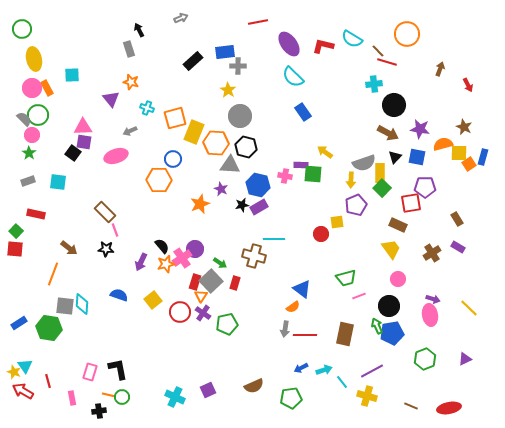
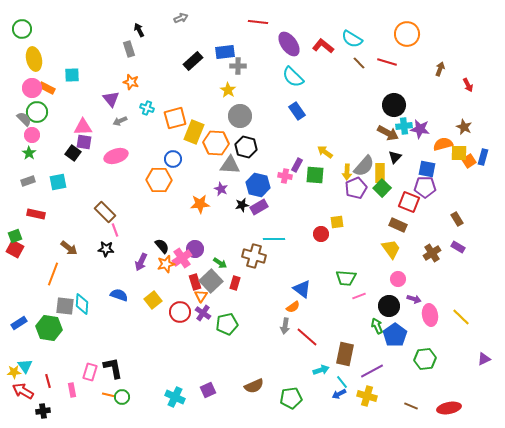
red line at (258, 22): rotated 18 degrees clockwise
red L-shape at (323, 46): rotated 25 degrees clockwise
brown line at (378, 51): moved 19 px left, 12 px down
cyan cross at (374, 84): moved 30 px right, 42 px down
orange rectangle at (47, 88): rotated 35 degrees counterclockwise
blue rectangle at (303, 112): moved 6 px left, 1 px up
green circle at (38, 115): moved 1 px left, 3 px up
gray arrow at (130, 131): moved 10 px left, 10 px up
blue square at (417, 157): moved 10 px right, 12 px down
gray semicircle at (364, 163): moved 3 px down; rotated 30 degrees counterclockwise
orange square at (469, 164): moved 3 px up
purple rectangle at (301, 165): moved 4 px left; rotated 64 degrees counterclockwise
green square at (313, 174): moved 2 px right, 1 px down
yellow arrow at (351, 180): moved 4 px left, 8 px up
cyan square at (58, 182): rotated 18 degrees counterclockwise
red square at (411, 203): moved 2 px left, 1 px up; rotated 30 degrees clockwise
orange star at (200, 204): rotated 18 degrees clockwise
purple pentagon at (356, 205): moved 17 px up
green square at (16, 231): moved 1 px left, 5 px down; rotated 24 degrees clockwise
red square at (15, 249): rotated 24 degrees clockwise
green trapezoid at (346, 278): rotated 20 degrees clockwise
red rectangle at (195, 282): rotated 35 degrees counterclockwise
purple arrow at (433, 299): moved 19 px left
yellow line at (469, 308): moved 8 px left, 9 px down
gray arrow at (285, 329): moved 3 px up
blue pentagon at (392, 333): moved 3 px right, 2 px down; rotated 25 degrees counterclockwise
brown rectangle at (345, 334): moved 20 px down
red line at (305, 335): moved 2 px right, 2 px down; rotated 40 degrees clockwise
green hexagon at (425, 359): rotated 15 degrees clockwise
purple triangle at (465, 359): moved 19 px right
blue arrow at (301, 368): moved 38 px right, 26 px down
black L-shape at (118, 369): moved 5 px left, 1 px up
cyan arrow at (324, 370): moved 3 px left
yellow star at (14, 372): rotated 24 degrees counterclockwise
pink rectangle at (72, 398): moved 8 px up
black cross at (99, 411): moved 56 px left
